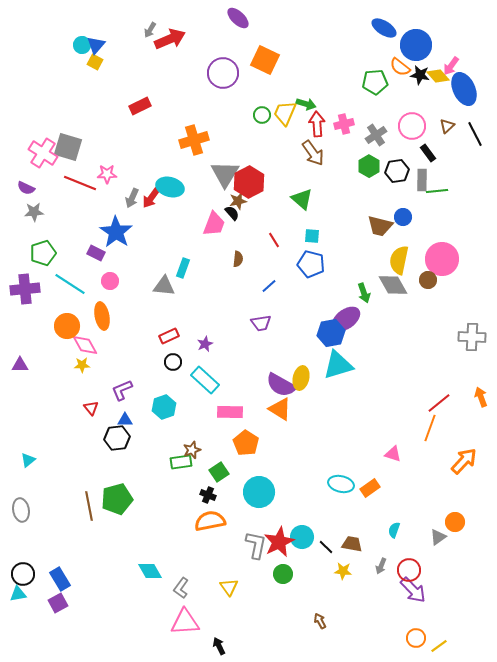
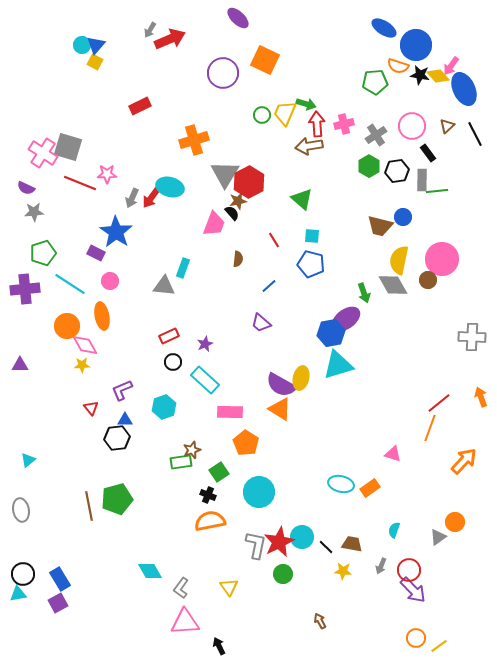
orange semicircle at (400, 67): moved 2 px left, 1 px up; rotated 20 degrees counterclockwise
brown arrow at (313, 153): moved 4 px left, 7 px up; rotated 116 degrees clockwise
purple trapezoid at (261, 323): rotated 50 degrees clockwise
